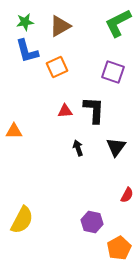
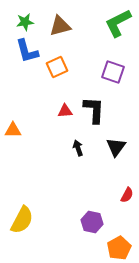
brown triangle: rotated 15 degrees clockwise
orange triangle: moved 1 px left, 1 px up
